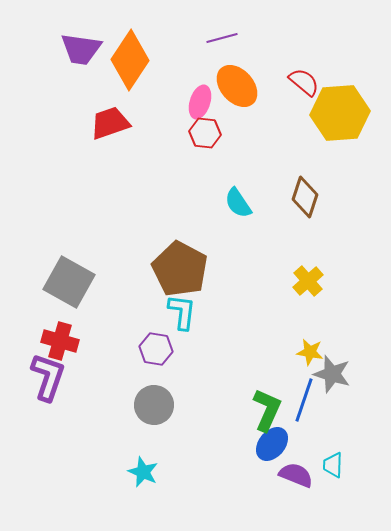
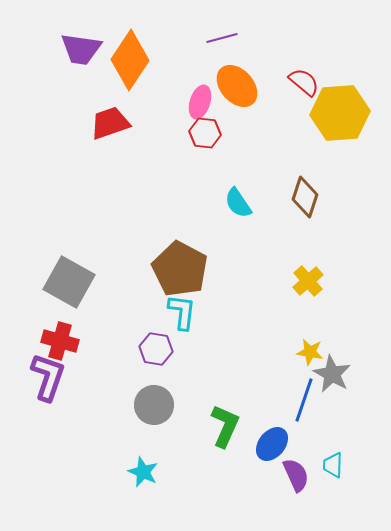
gray star: rotated 12 degrees clockwise
green L-shape: moved 42 px left, 16 px down
purple semicircle: rotated 44 degrees clockwise
